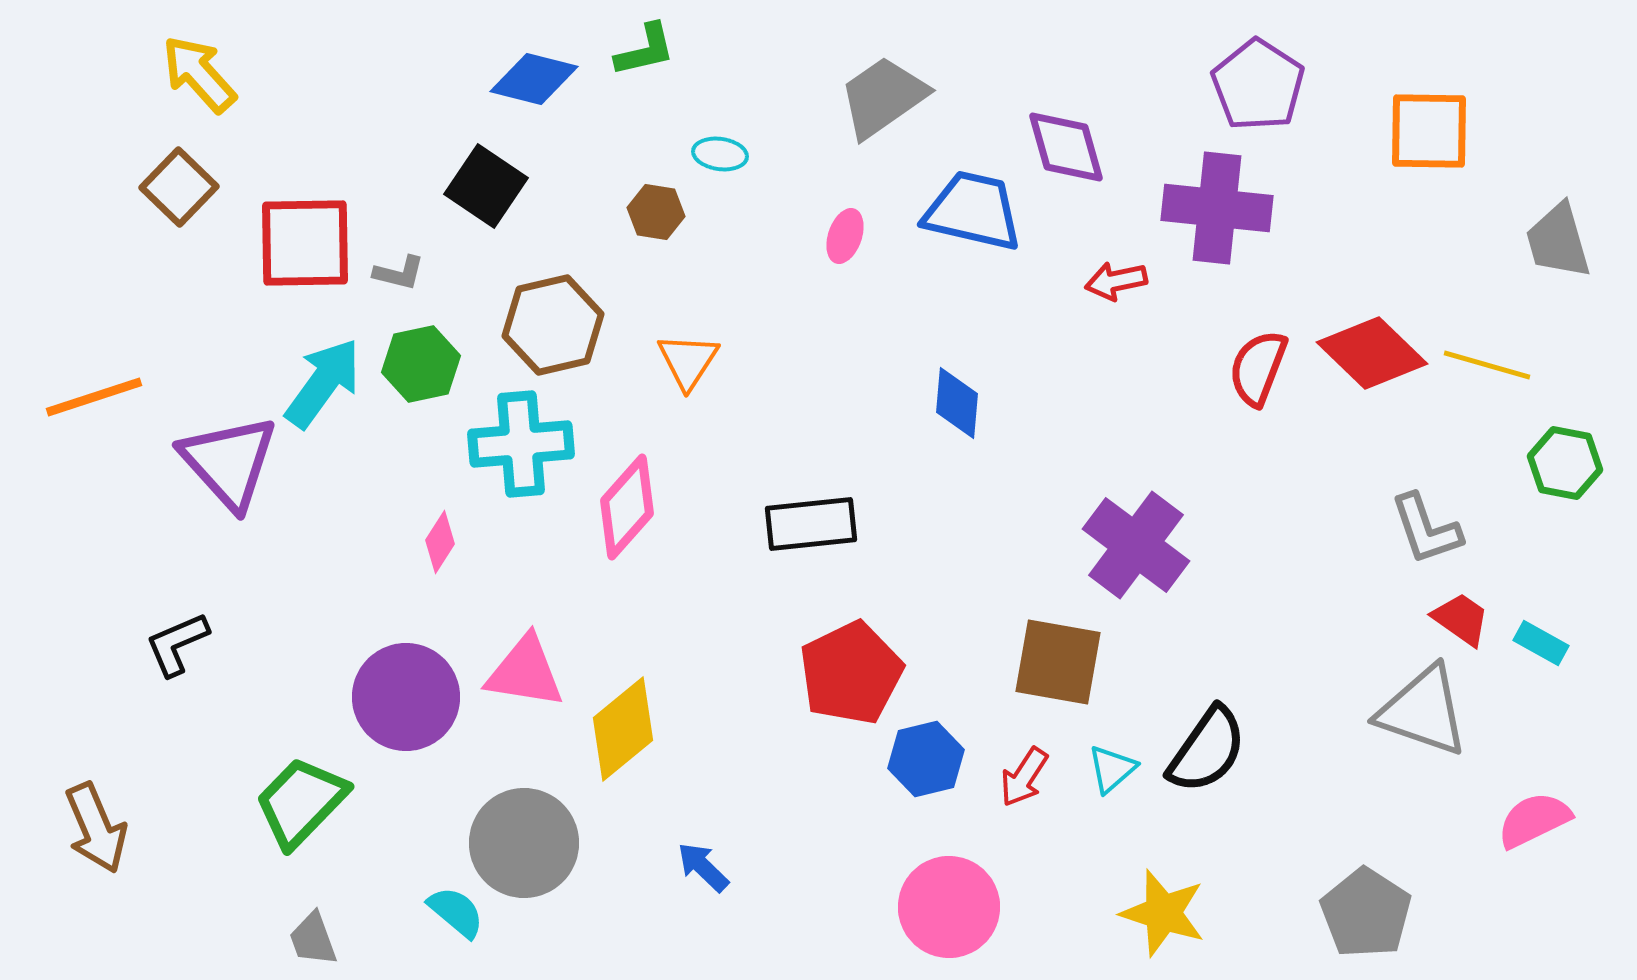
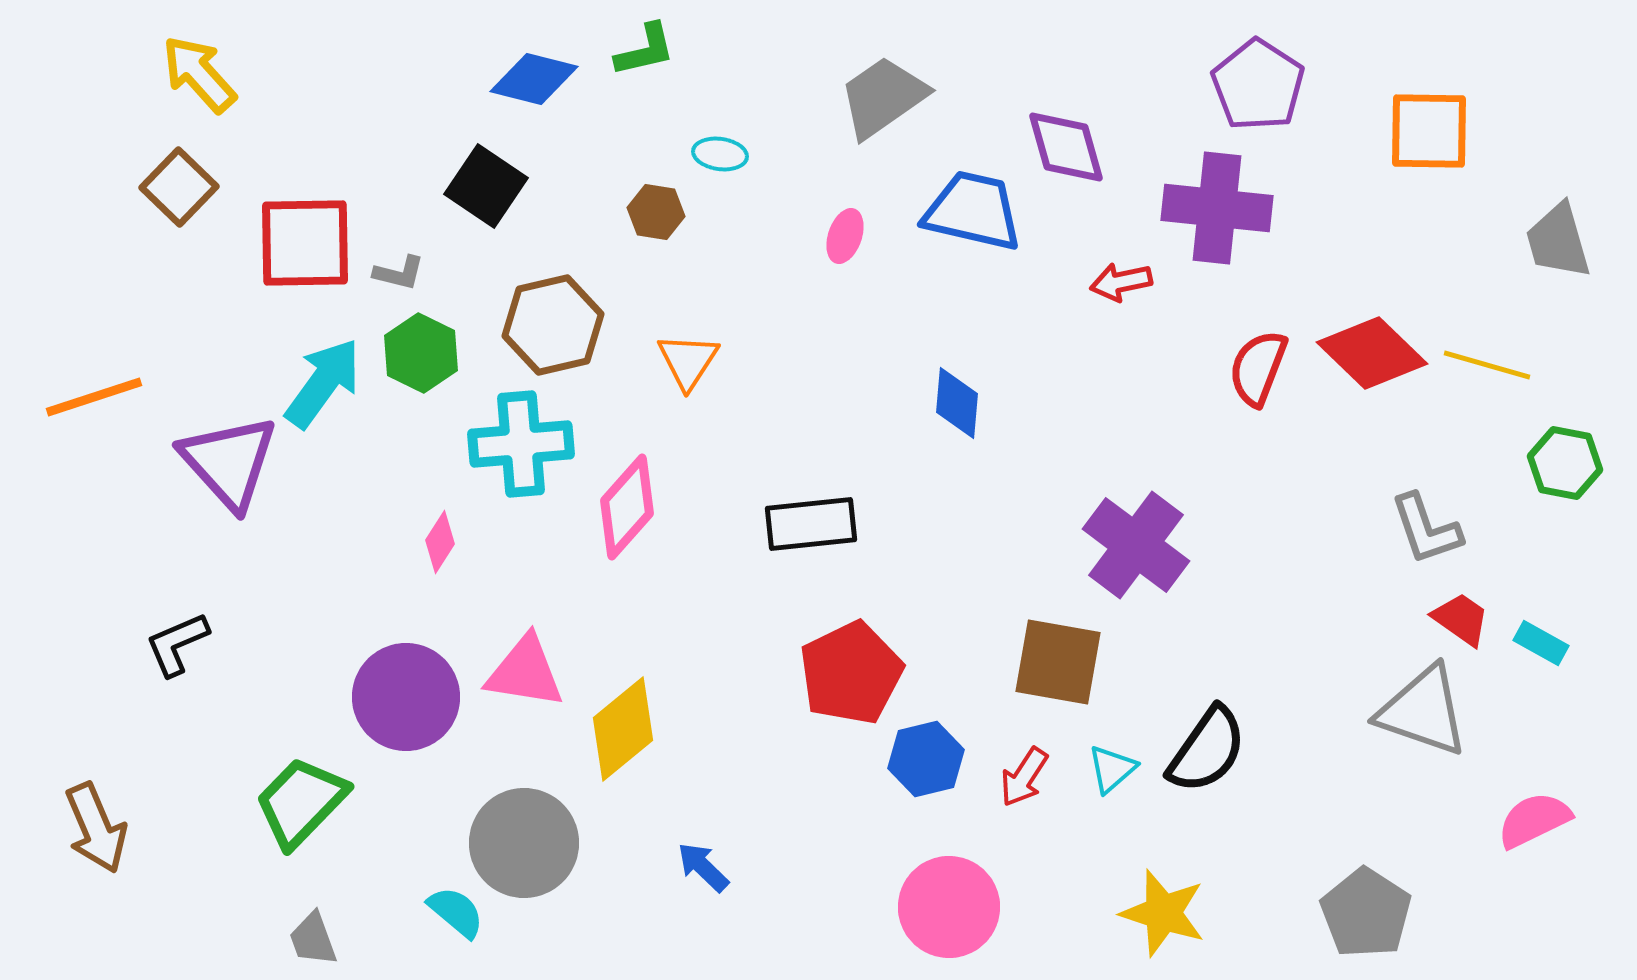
red arrow at (1116, 281): moved 5 px right, 1 px down
green hexagon at (421, 364): moved 11 px up; rotated 22 degrees counterclockwise
